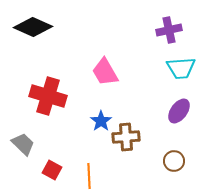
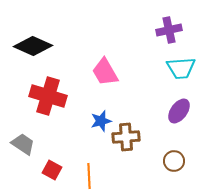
black diamond: moved 19 px down
blue star: rotated 20 degrees clockwise
gray trapezoid: rotated 10 degrees counterclockwise
